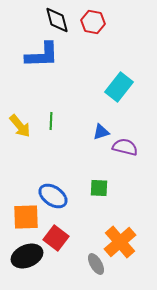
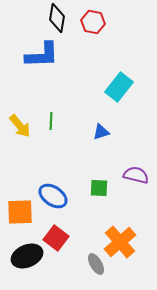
black diamond: moved 2 px up; rotated 24 degrees clockwise
purple semicircle: moved 11 px right, 28 px down
orange square: moved 6 px left, 5 px up
